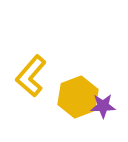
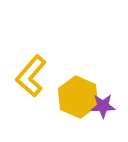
yellow hexagon: rotated 15 degrees counterclockwise
